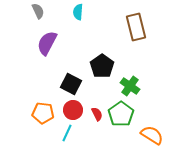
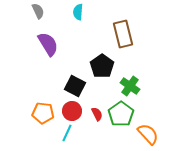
brown rectangle: moved 13 px left, 7 px down
purple semicircle: moved 1 px right, 1 px down; rotated 120 degrees clockwise
black square: moved 4 px right, 2 px down
red circle: moved 1 px left, 1 px down
orange semicircle: moved 4 px left, 1 px up; rotated 15 degrees clockwise
